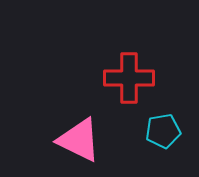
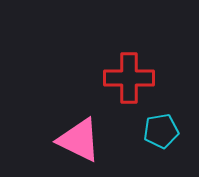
cyan pentagon: moved 2 px left
